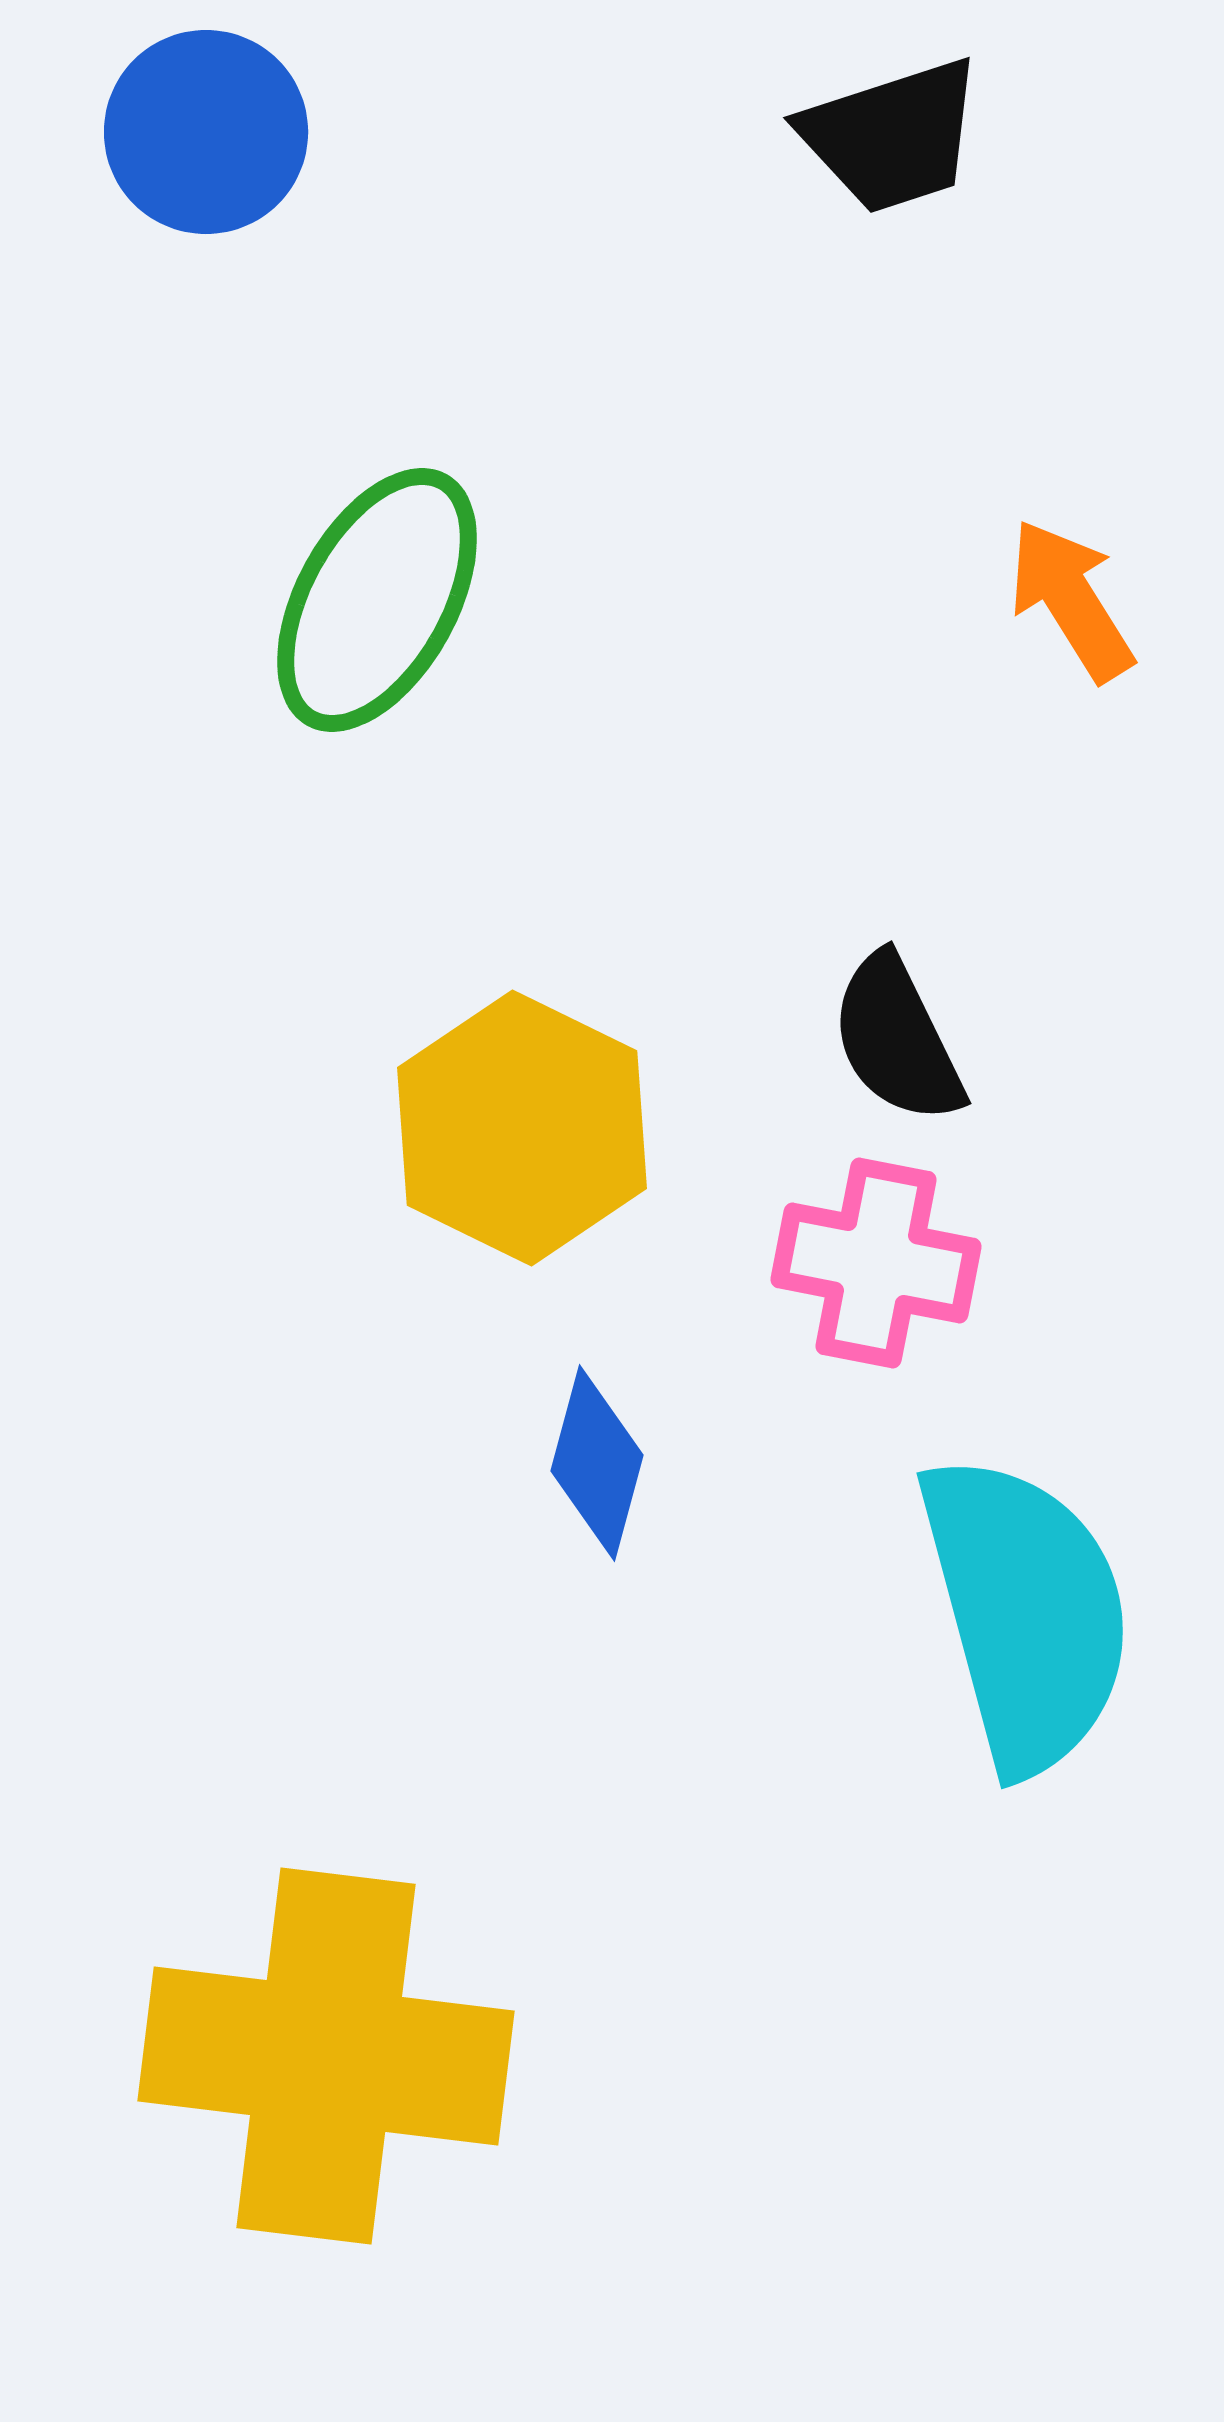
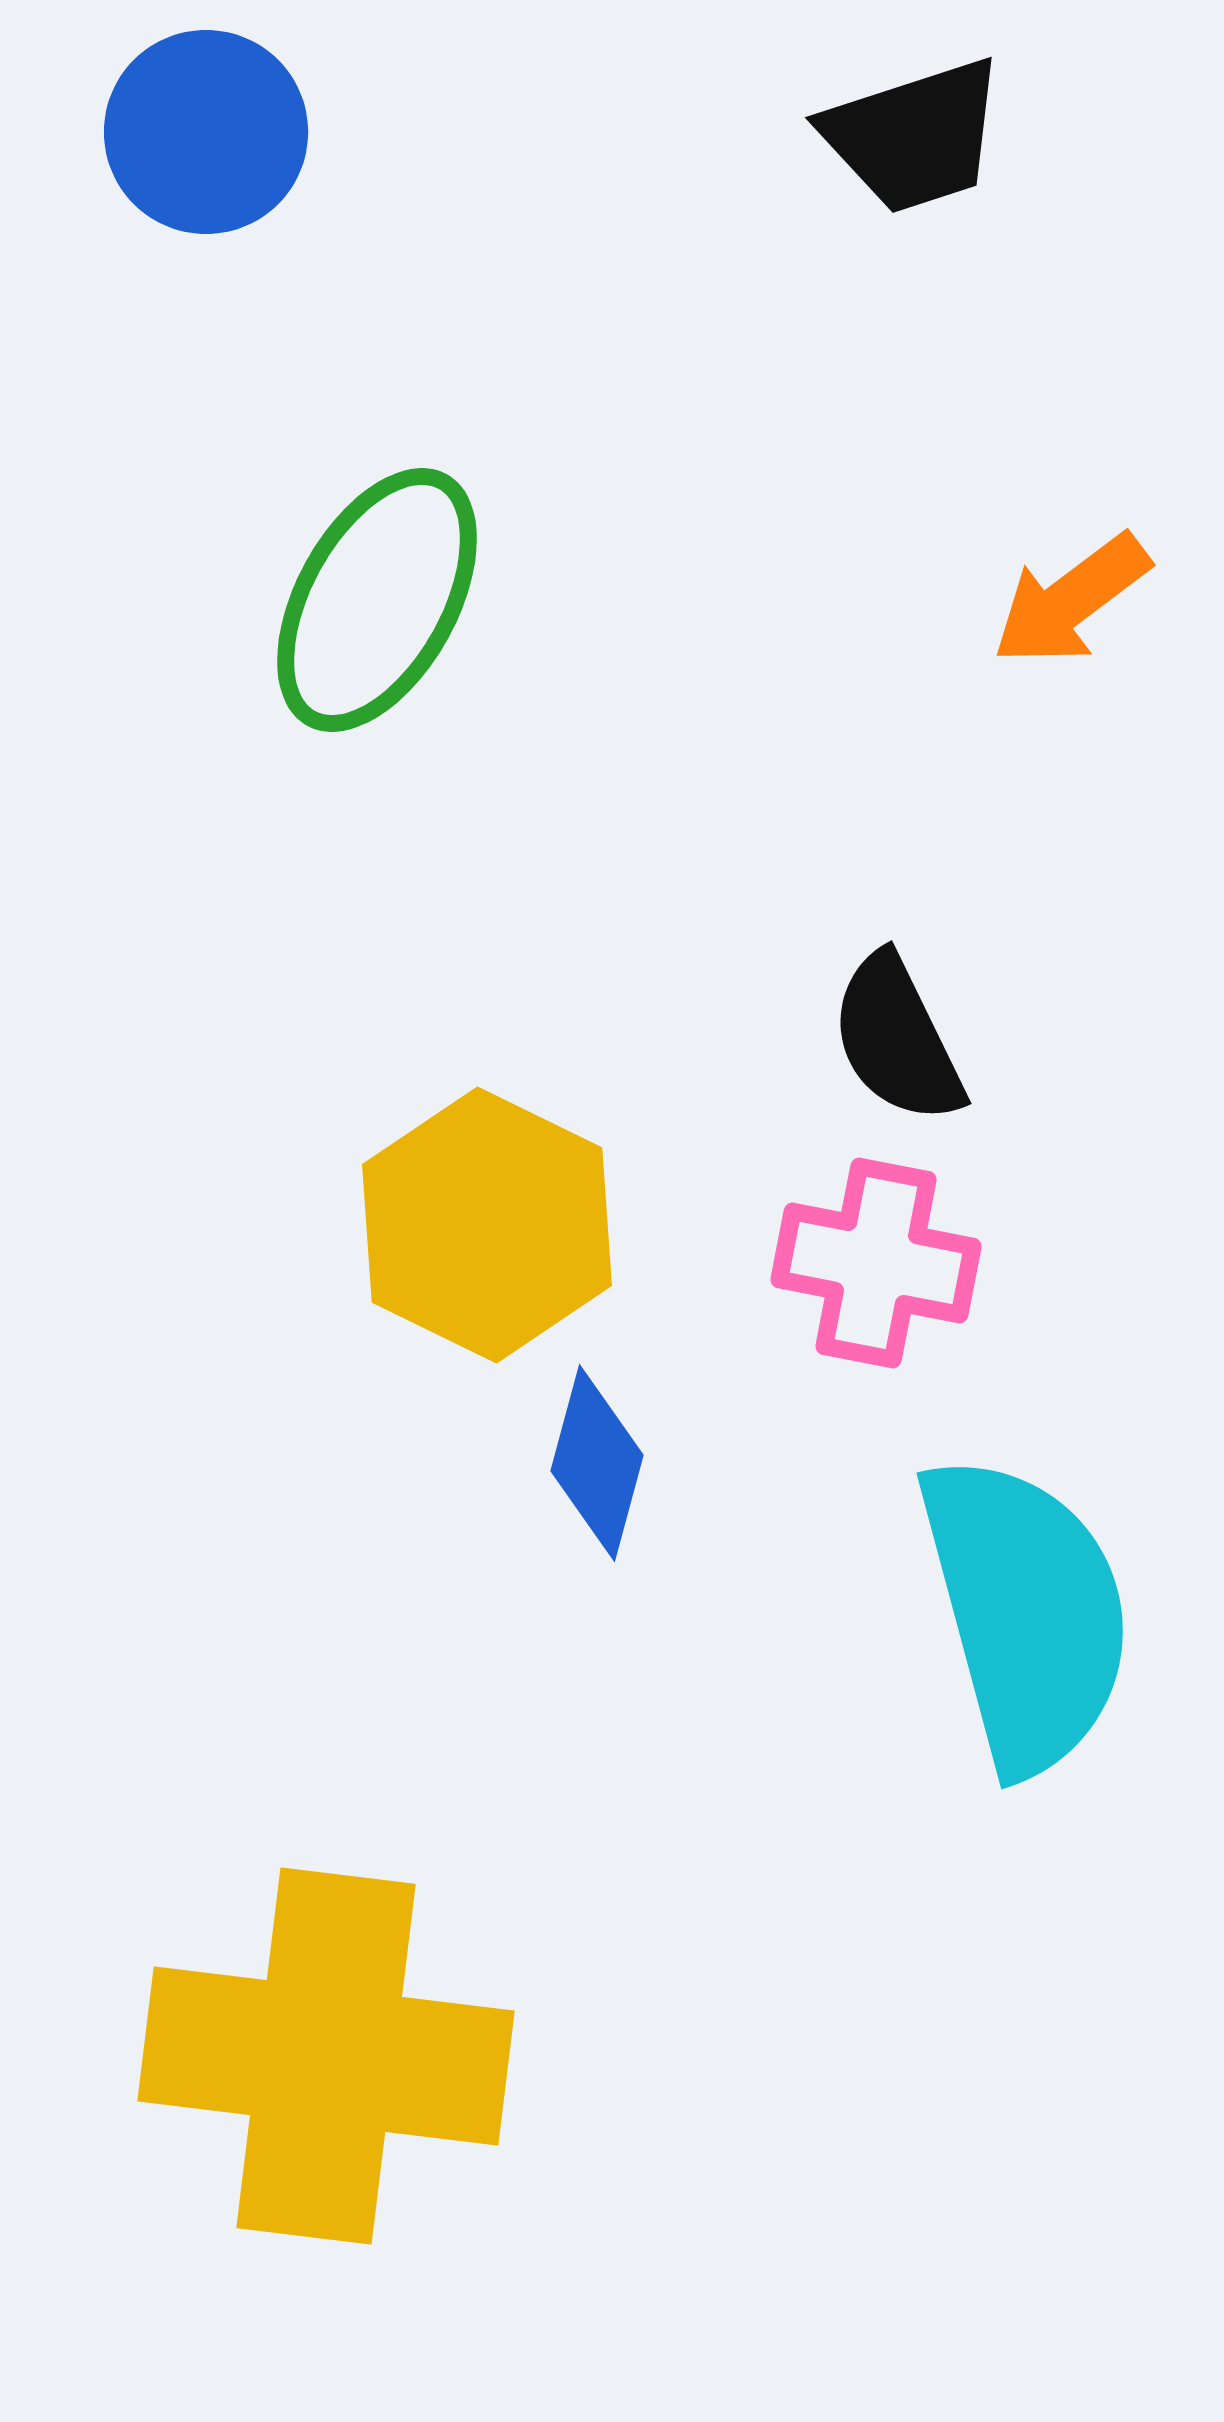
black trapezoid: moved 22 px right
orange arrow: rotated 95 degrees counterclockwise
yellow hexagon: moved 35 px left, 97 px down
